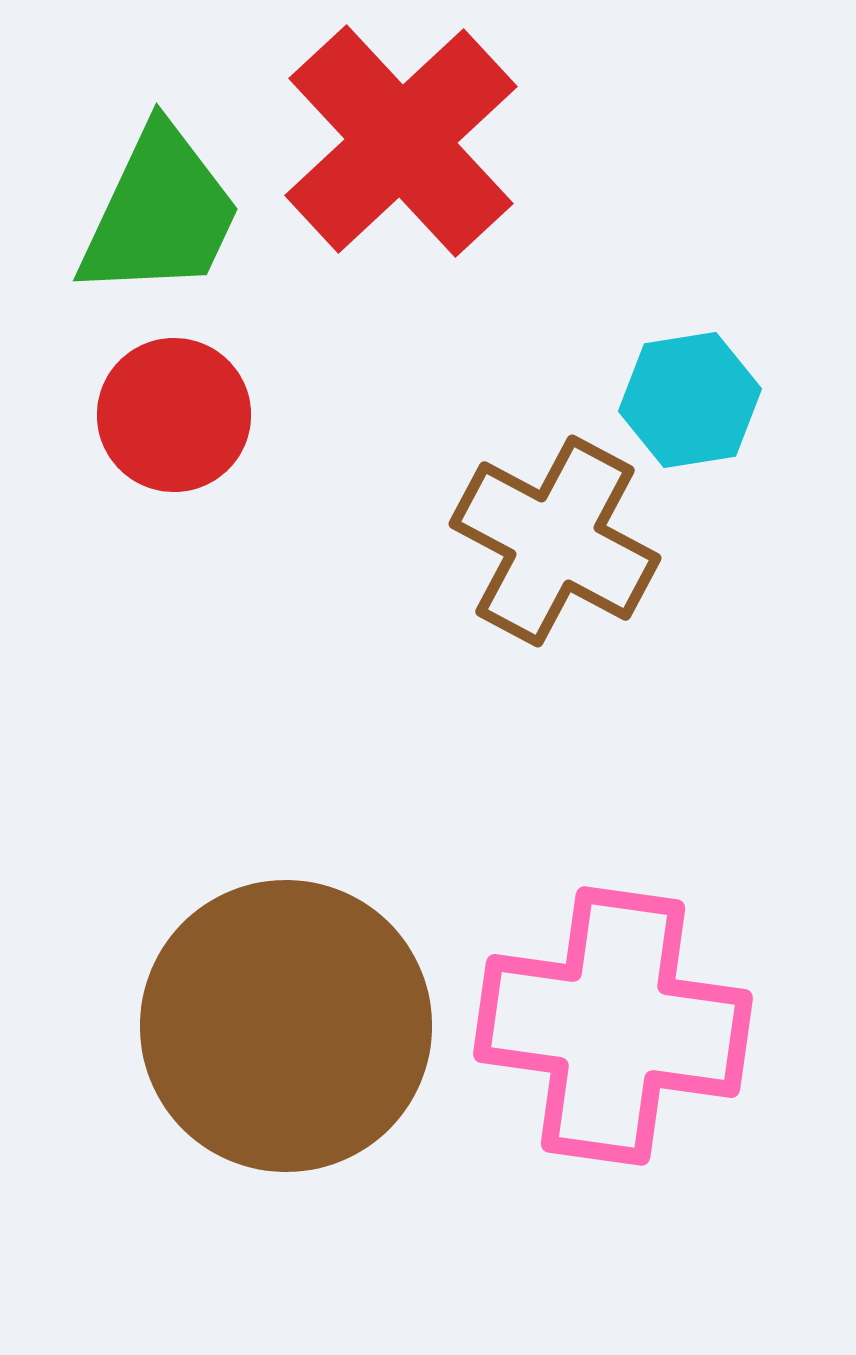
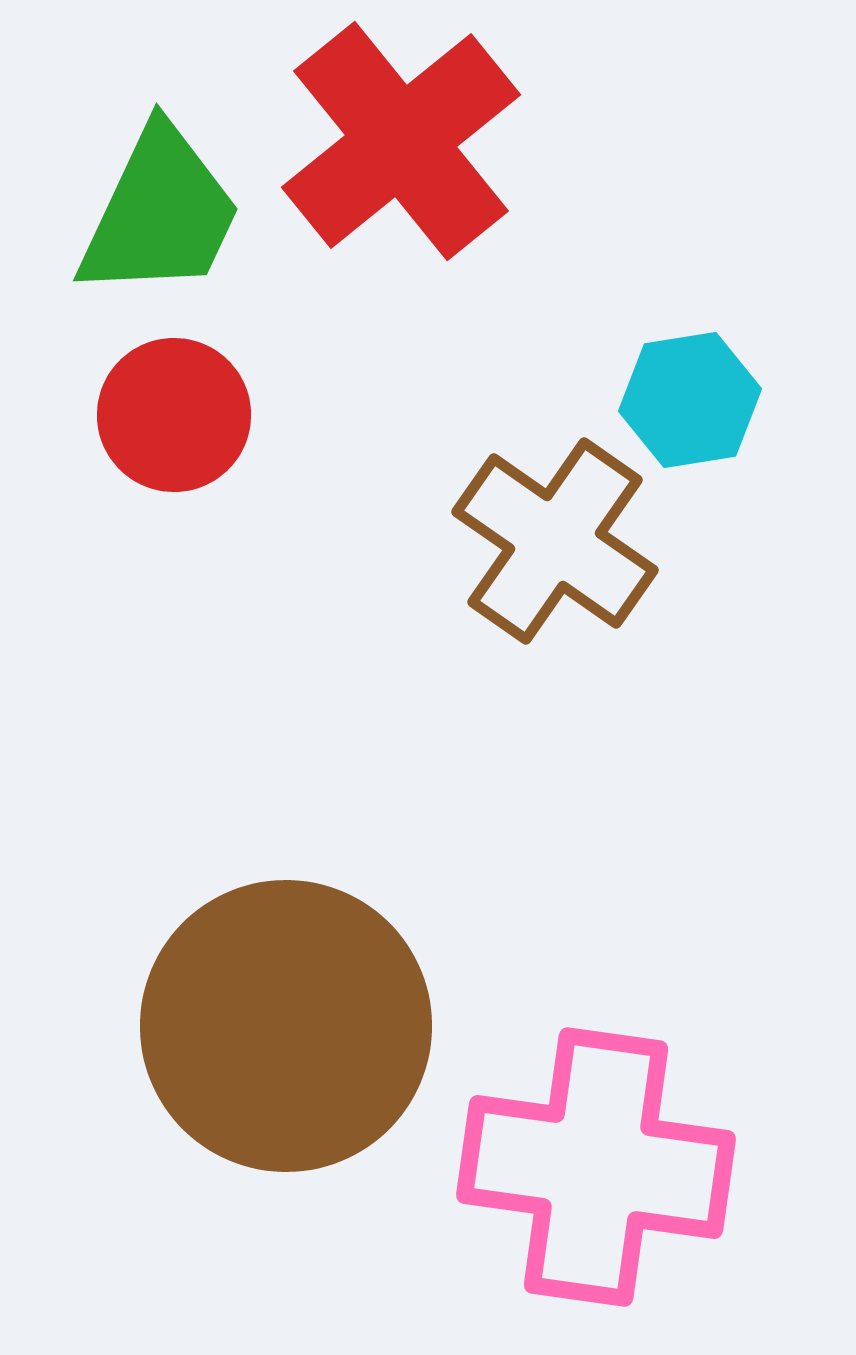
red cross: rotated 4 degrees clockwise
brown cross: rotated 7 degrees clockwise
pink cross: moved 17 px left, 141 px down
